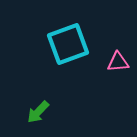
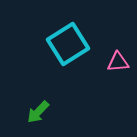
cyan square: rotated 12 degrees counterclockwise
